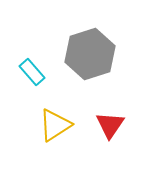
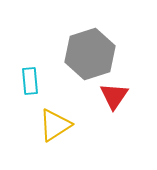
cyan rectangle: moved 2 px left, 9 px down; rotated 36 degrees clockwise
red triangle: moved 4 px right, 29 px up
